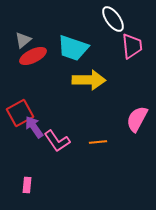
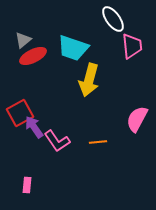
yellow arrow: rotated 104 degrees clockwise
